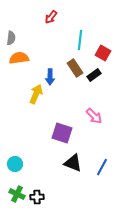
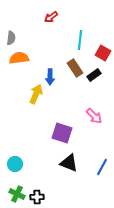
red arrow: rotated 16 degrees clockwise
black triangle: moved 4 px left
